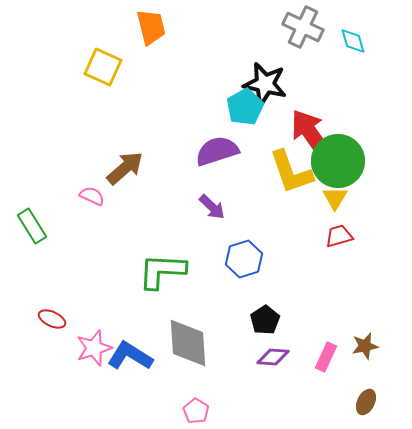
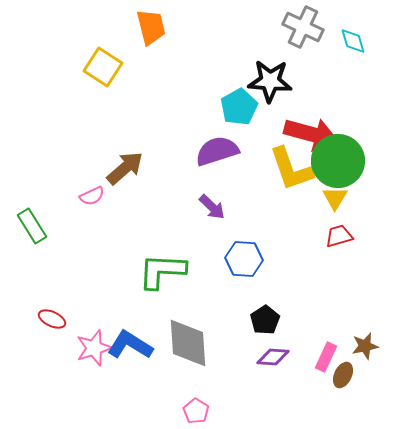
yellow square: rotated 9 degrees clockwise
black star: moved 5 px right, 3 px up; rotated 9 degrees counterclockwise
cyan pentagon: moved 6 px left
red arrow: rotated 140 degrees clockwise
yellow L-shape: moved 3 px up
pink semicircle: rotated 130 degrees clockwise
blue hexagon: rotated 21 degrees clockwise
blue L-shape: moved 11 px up
brown ellipse: moved 23 px left, 27 px up
